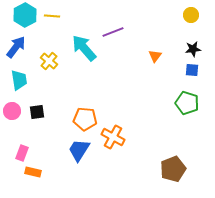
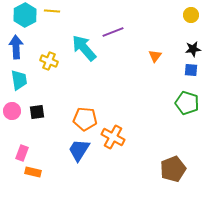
yellow line: moved 5 px up
blue arrow: rotated 40 degrees counterclockwise
yellow cross: rotated 18 degrees counterclockwise
blue square: moved 1 px left
